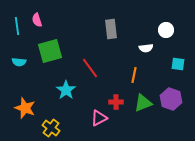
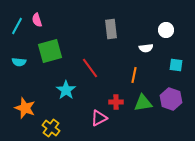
cyan line: rotated 36 degrees clockwise
cyan square: moved 2 px left, 1 px down
green triangle: rotated 12 degrees clockwise
